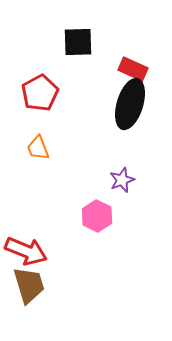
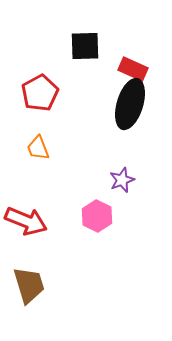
black square: moved 7 px right, 4 px down
red arrow: moved 30 px up
